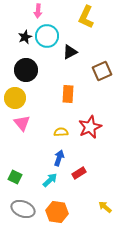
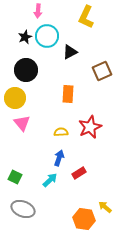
orange hexagon: moved 27 px right, 7 px down
